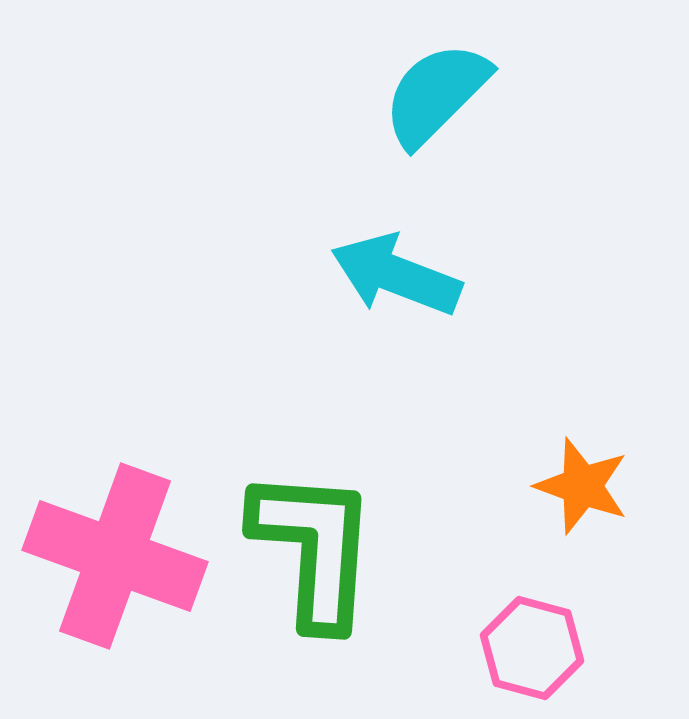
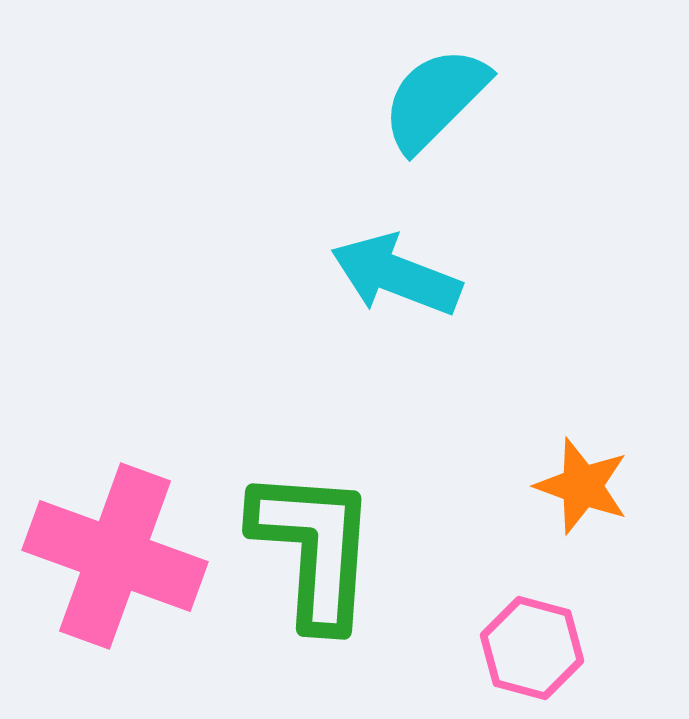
cyan semicircle: moved 1 px left, 5 px down
